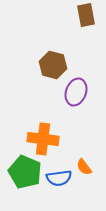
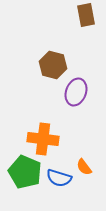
blue semicircle: rotated 25 degrees clockwise
